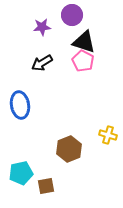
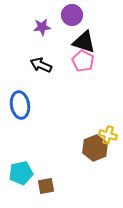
black arrow: moved 1 px left, 2 px down; rotated 55 degrees clockwise
brown hexagon: moved 26 px right, 1 px up
